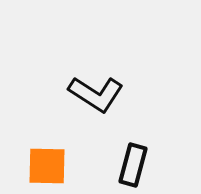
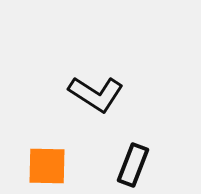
black rectangle: rotated 6 degrees clockwise
